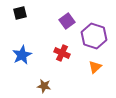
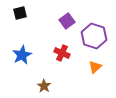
brown star: rotated 24 degrees clockwise
